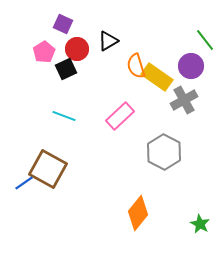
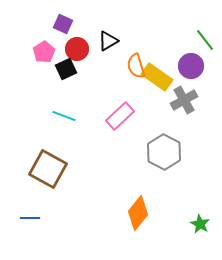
blue line: moved 6 px right, 35 px down; rotated 36 degrees clockwise
